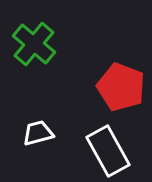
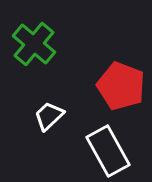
red pentagon: moved 1 px up
white trapezoid: moved 11 px right, 17 px up; rotated 28 degrees counterclockwise
